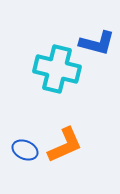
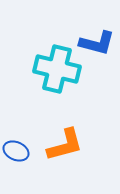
orange L-shape: rotated 9 degrees clockwise
blue ellipse: moved 9 px left, 1 px down
